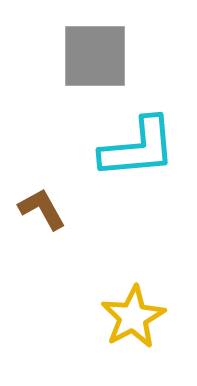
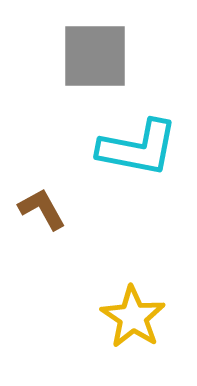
cyan L-shape: rotated 16 degrees clockwise
yellow star: rotated 10 degrees counterclockwise
